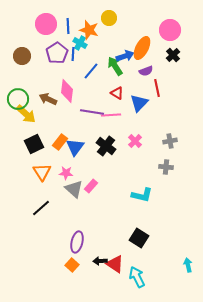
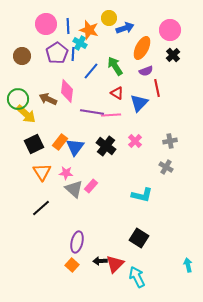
blue arrow at (125, 56): moved 28 px up
gray cross at (166, 167): rotated 24 degrees clockwise
red triangle at (115, 264): rotated 42 degrees clockwise
